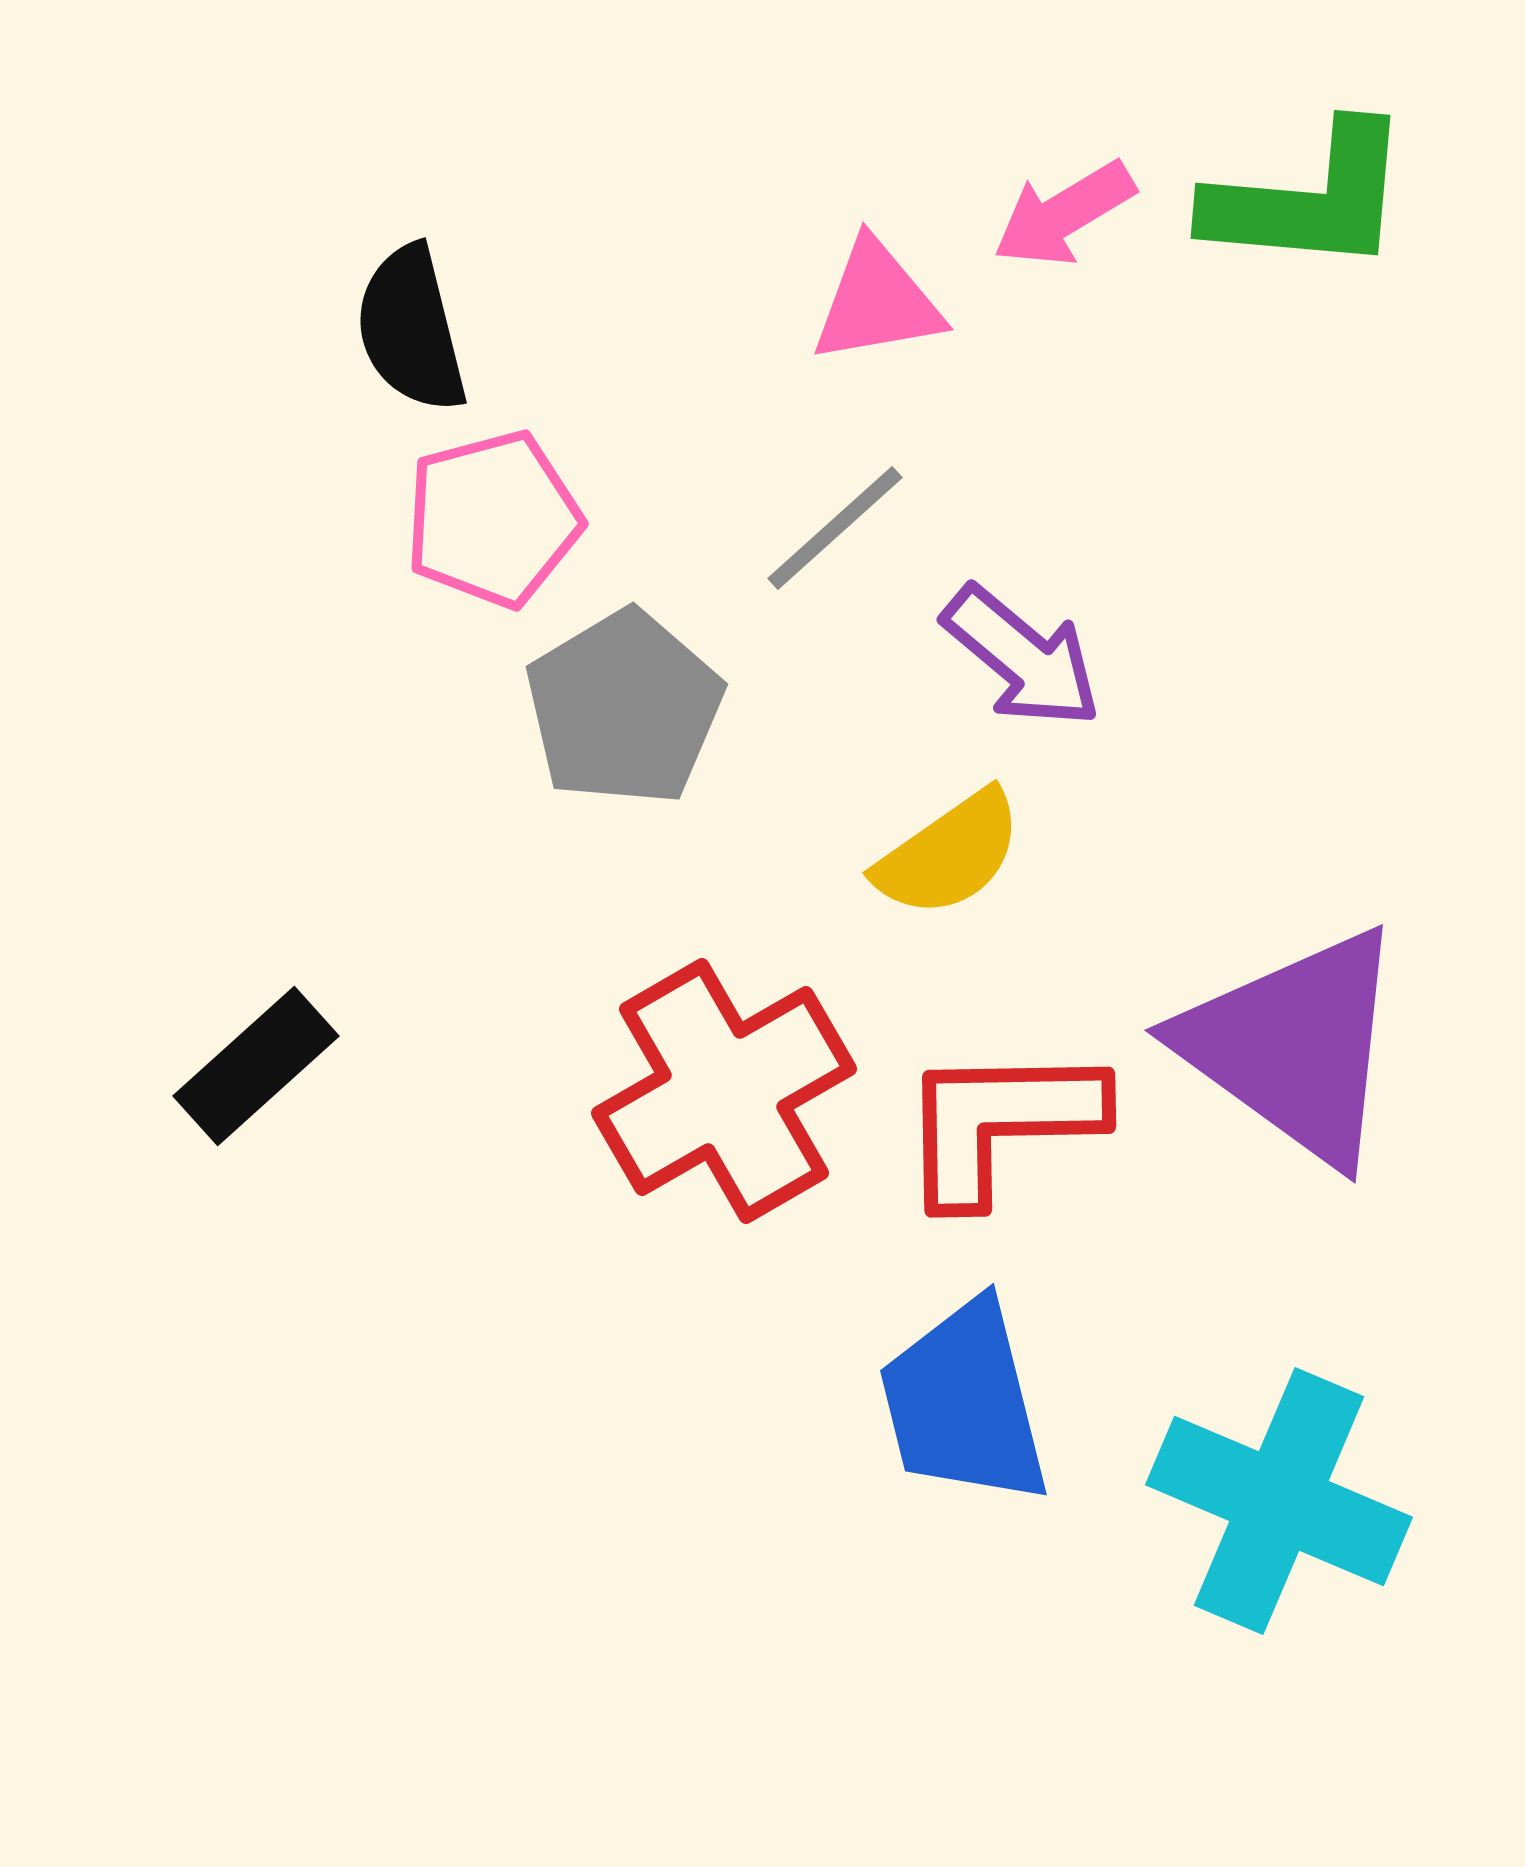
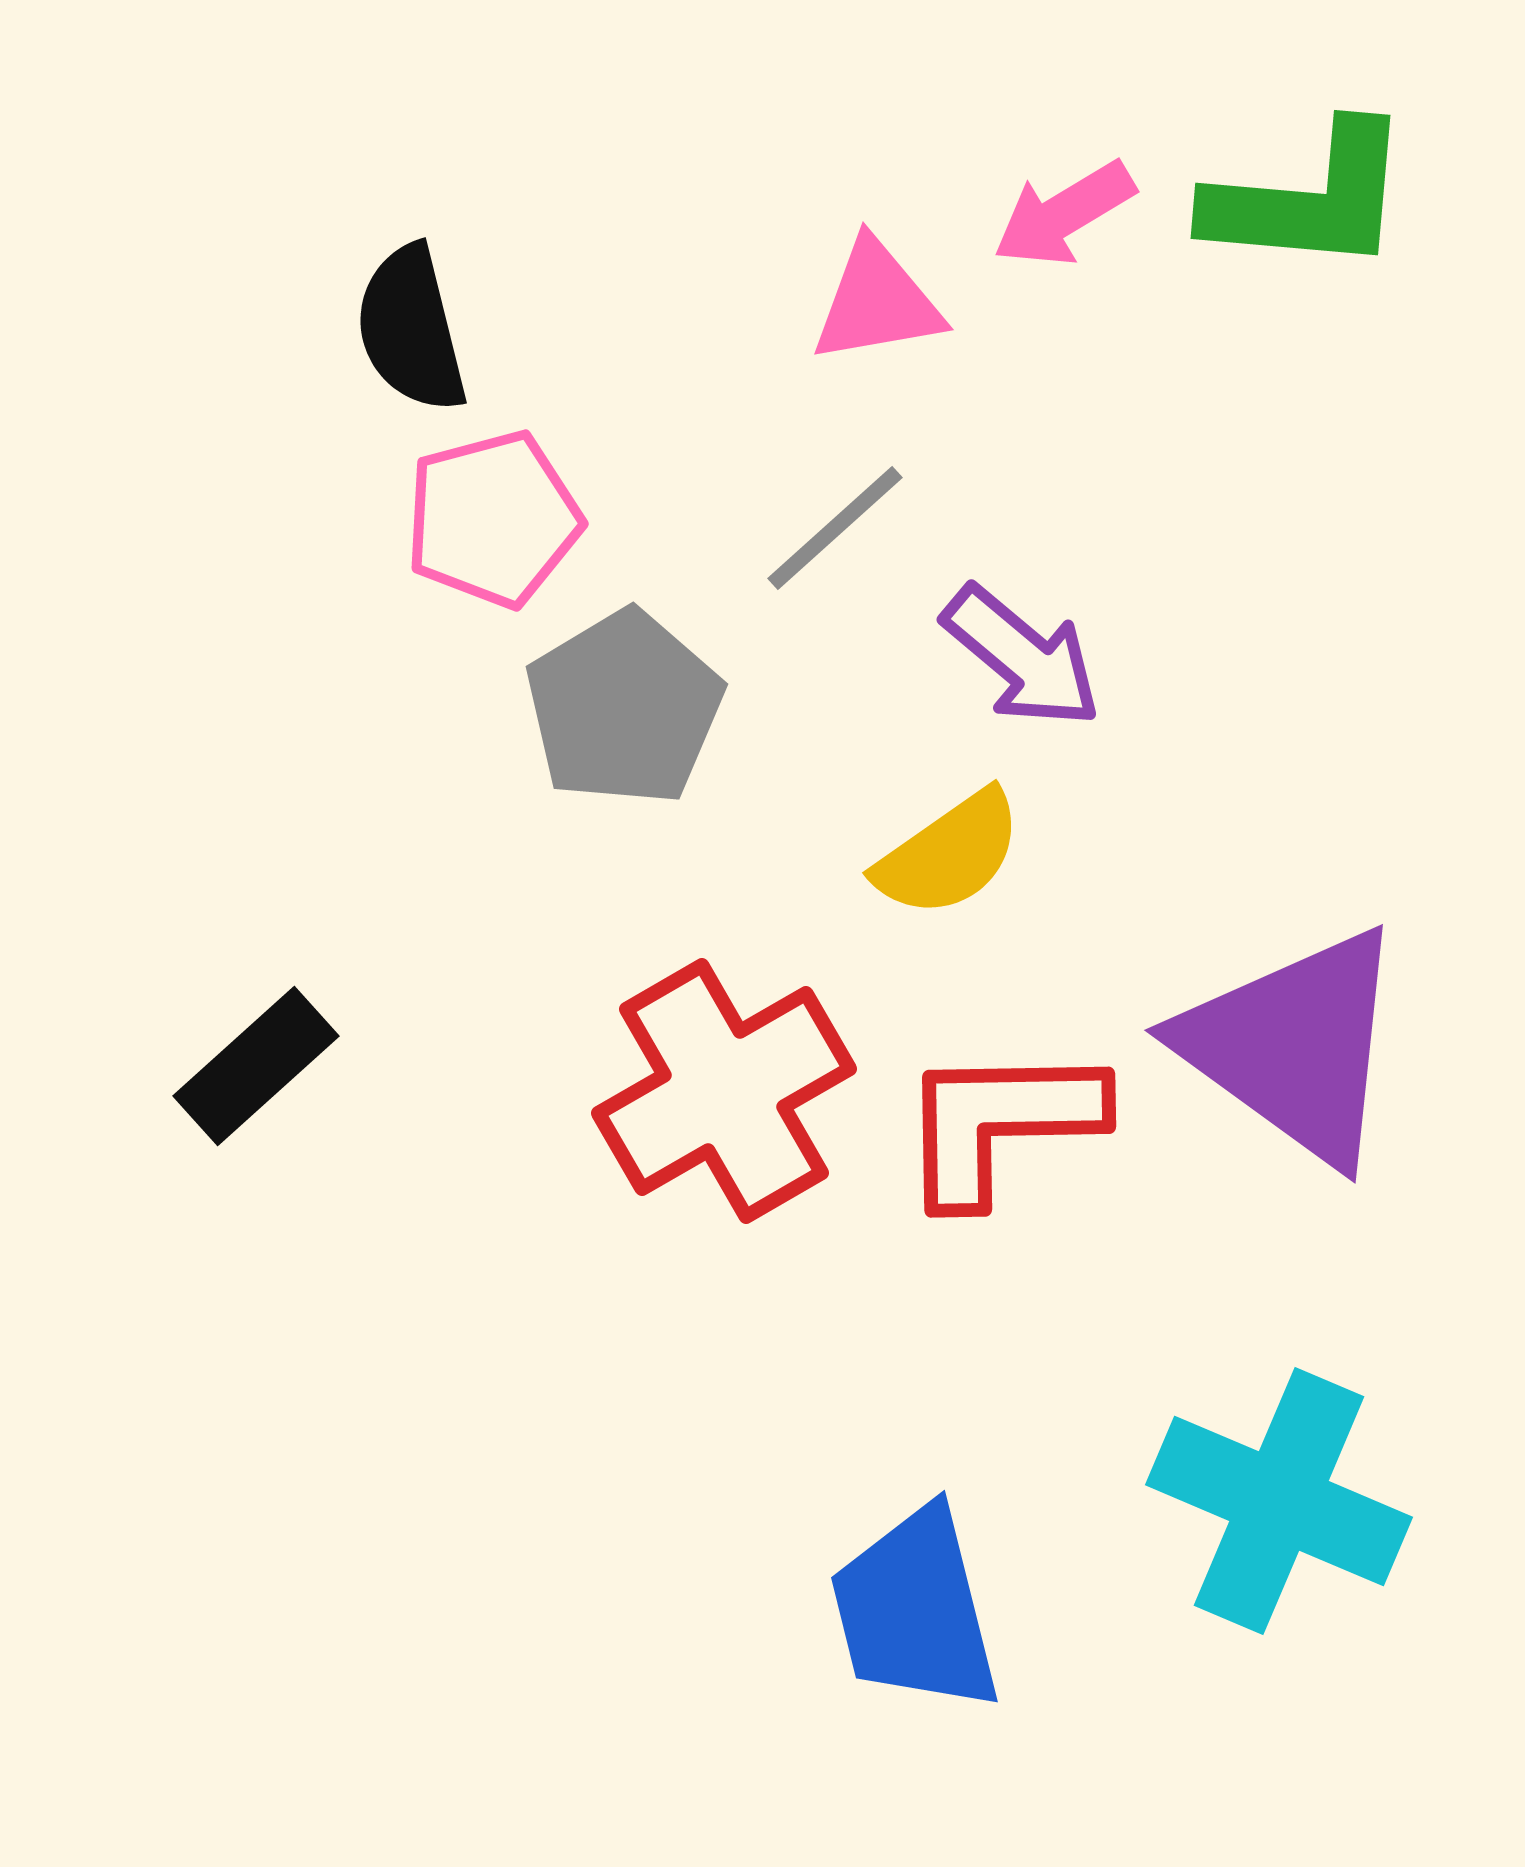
blue trapezoid: moved 49 px left, 207 px down
